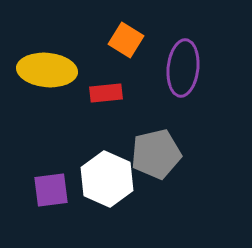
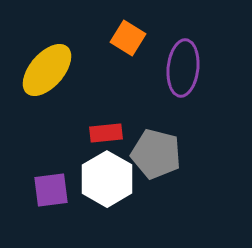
orange square: moved 2 px right, 2 px up
yellow ellipse: rotated 54 degrees counterclockwise
red rectangle: moved 40 px down
gray pentagon: rotated 27 degrees clockwise
white hexagon: rotated 6 degrees clockwise
